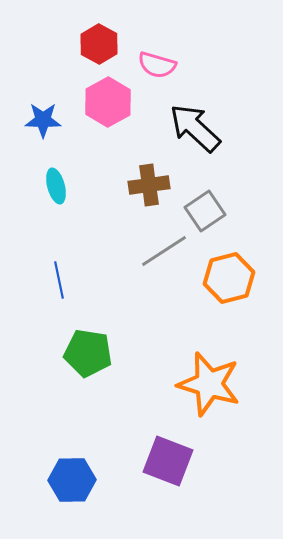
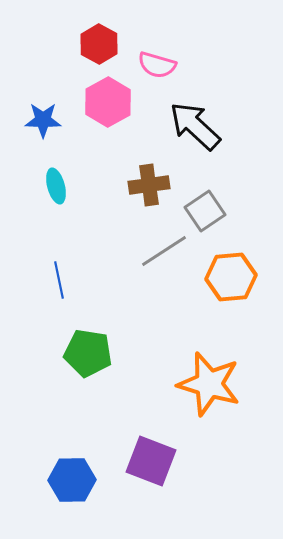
black arrow: moved 2 px up
orange hexagon: moved 2 px right, 1 px up; rotated 9 degrees clockwise
purple square: moved 17 px left
